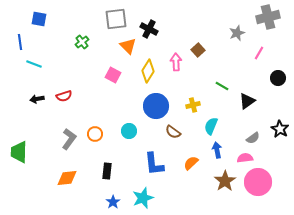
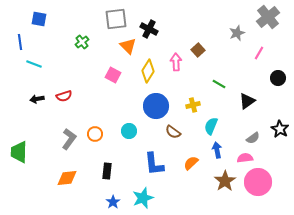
gray cross: rotated 25 degrees counterclockwise
green line: moved 3 px left, 2 px up
